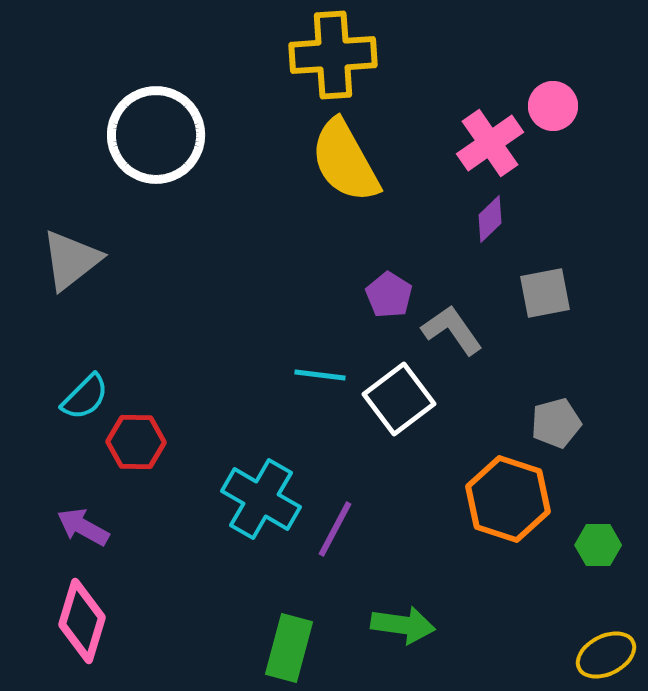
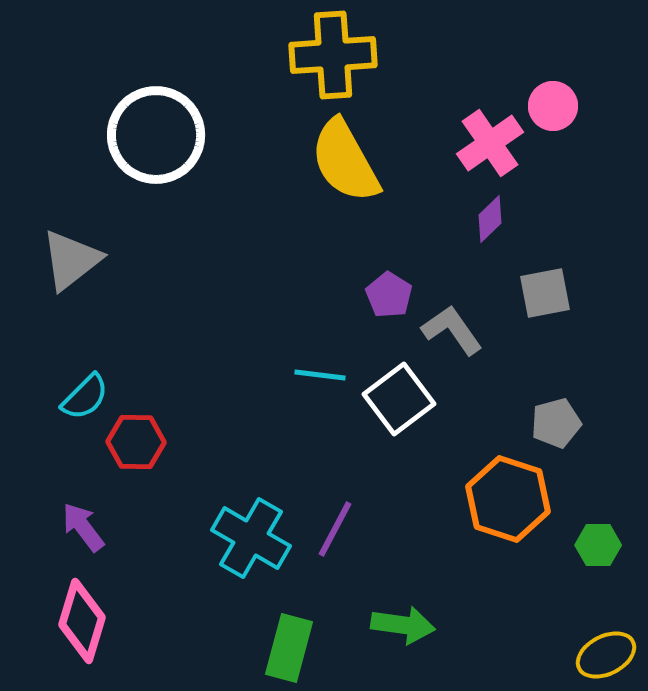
cyan cross: moved 10 px left, 39 px down
purple arrow: rotated 24 degrees clockwise
